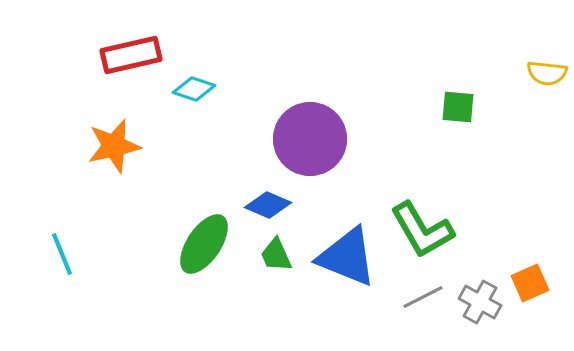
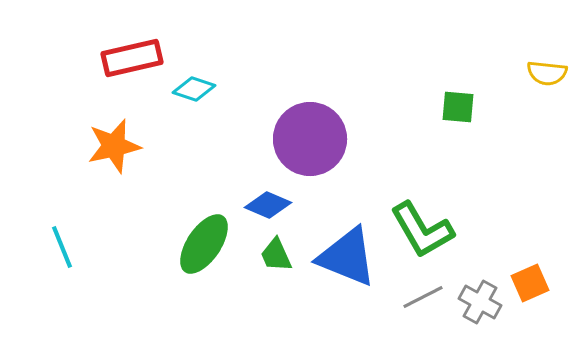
red rectangle: moved 1 px right, 3 px down
cyan line: moved 7 px up
